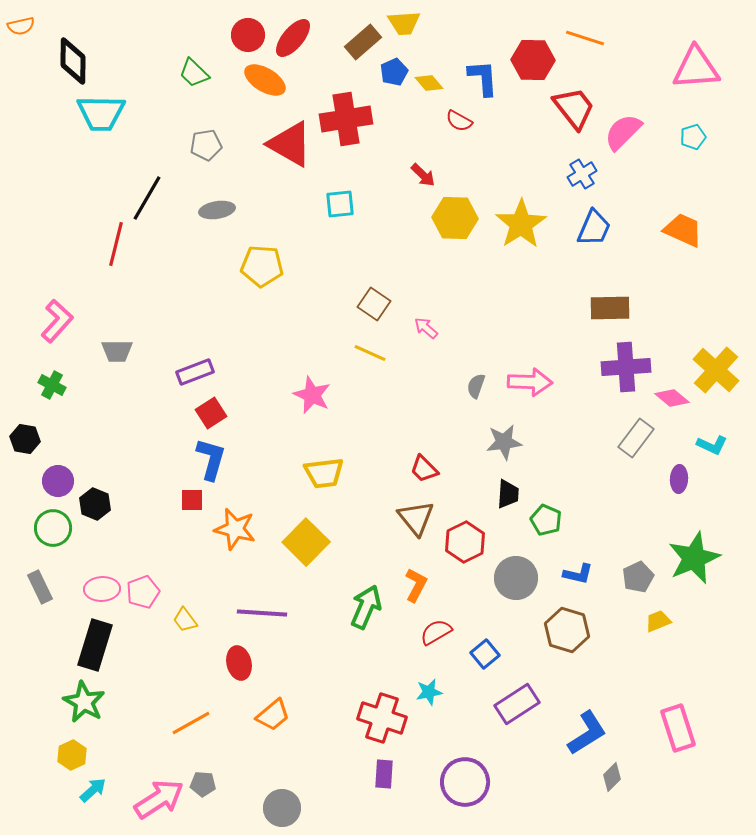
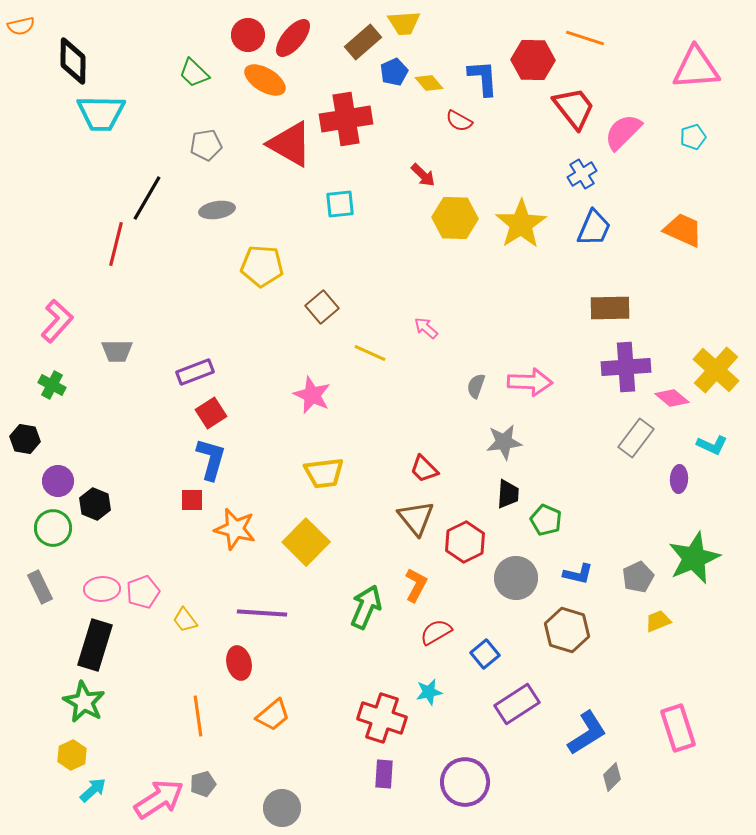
brown square at (374, 304): moved 52 px left, 3 px down; rotated 16 degrees clockwise
orange line at (191, 723): moved 7 px right, 7 px up; rotated 69 degrees counterclockwise
gray pentagon at (203, 784): rotated 20 degrees counterclockwise
